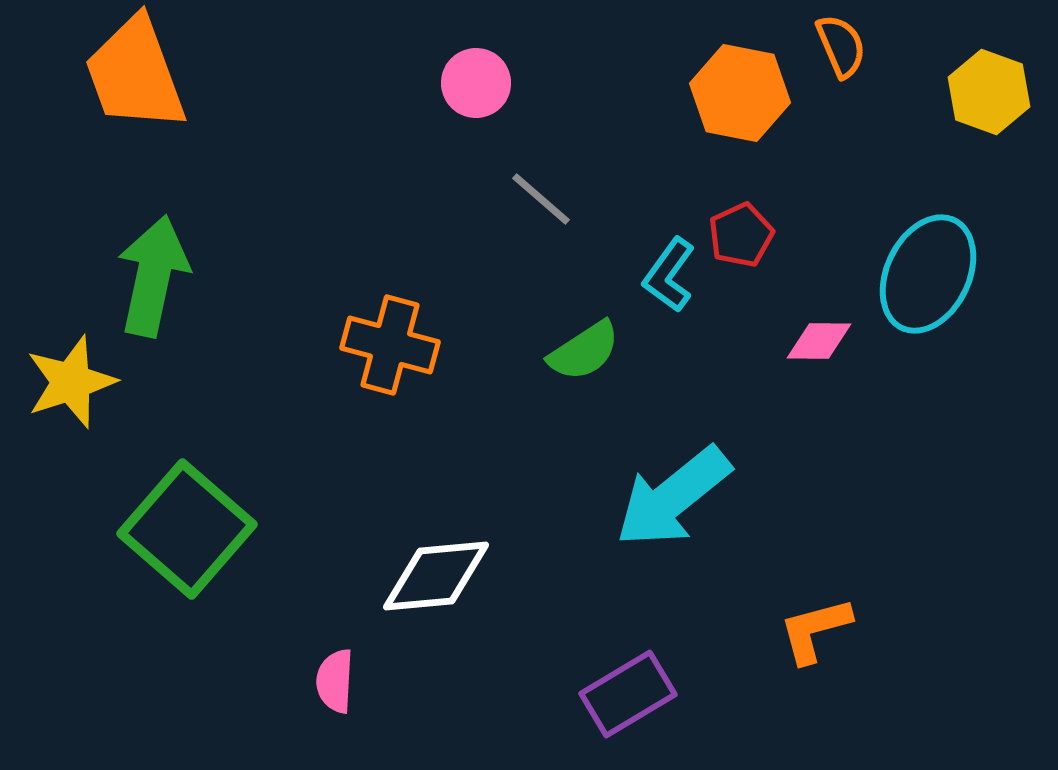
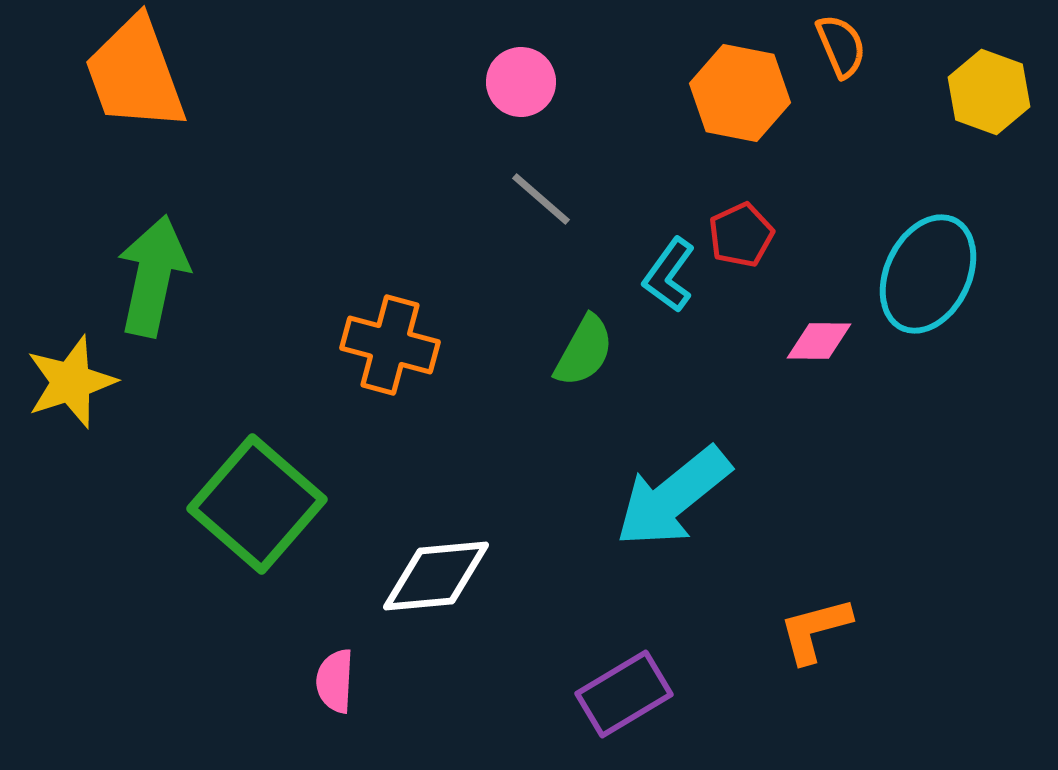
pink circle: moved 45 px right, 1 px up
green semicircle: rotated 28 degrees counterclockwise
green square: moved 70 px right, 25 px up
purple rectangle: moved 4 px left
